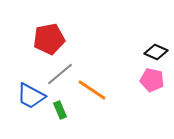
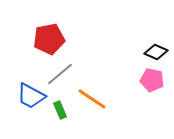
orange line: moved 9 px down
